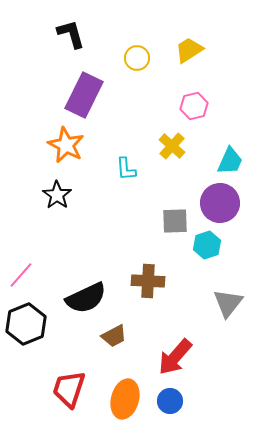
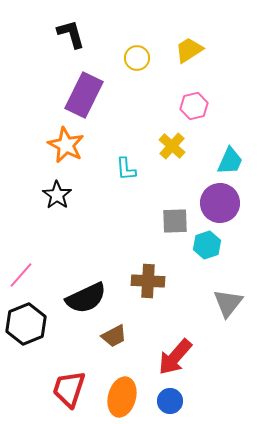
orange ellipse: moved 3 px left, 2 px up
